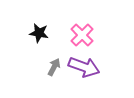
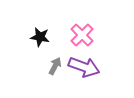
black star: moved 1 px right, 4 px down
gray arrow: moved 1 px right, 1 px up
